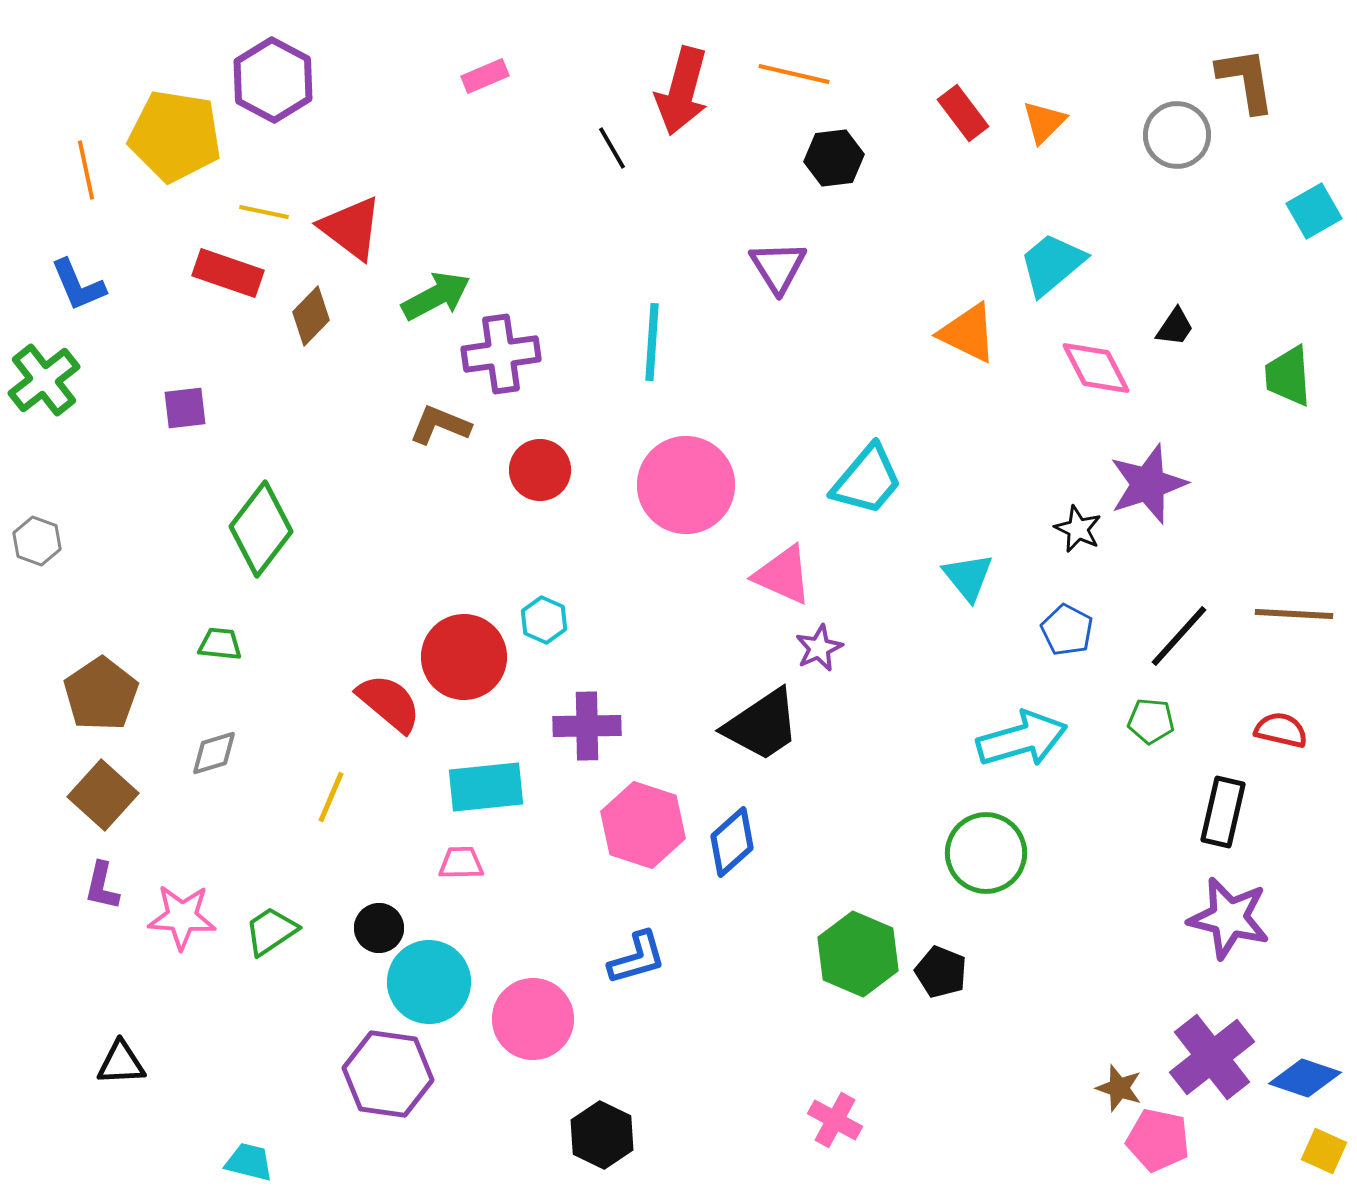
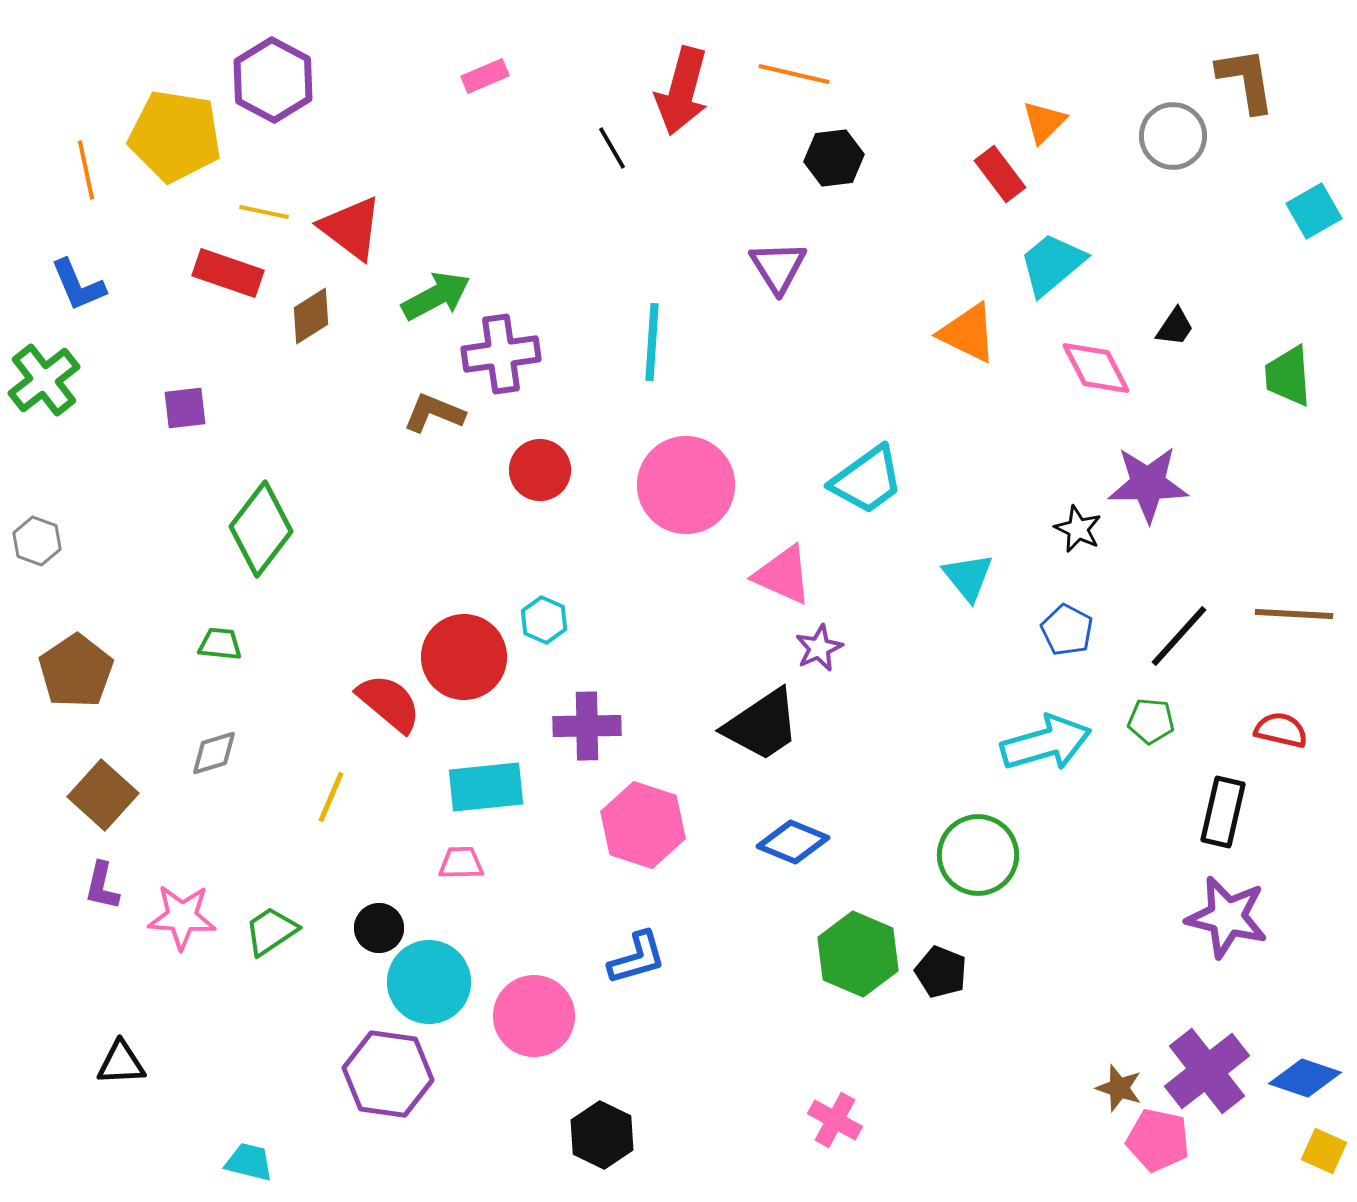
red rectangle at (963, 113): moved 37 px right, 61 px down
gray circle at (1177, 135): moved 4 px left, 1 px down
brown diamond at (311, 316): rotated 14 degrees clockwise
brown L-shape at (440, 425): moved 6 px left, 12 px up
cyan trapezoid at (867, 480): rotated 14 degrees clockwise
purple star at (1148, 484): rotated 18 degrees clockwise
brown pentagon at (101, 694): moved 25 px left, 23 px up
cyan arrow at (1022, 739): moved 24 px right, 4 px down
blue diamond at (732, 842): moved 61 px right; rotated 64 degrees clockwise
green circle at (986, 853): moved 8 px left, 2 px down
purple star at (1229, 918): moved 2 px left, 1 px up
pink circle at (533, 1019): moved 1 px right, 3 px up
purple cross at (1212, 1057): moved 5 px left, 14 px down
